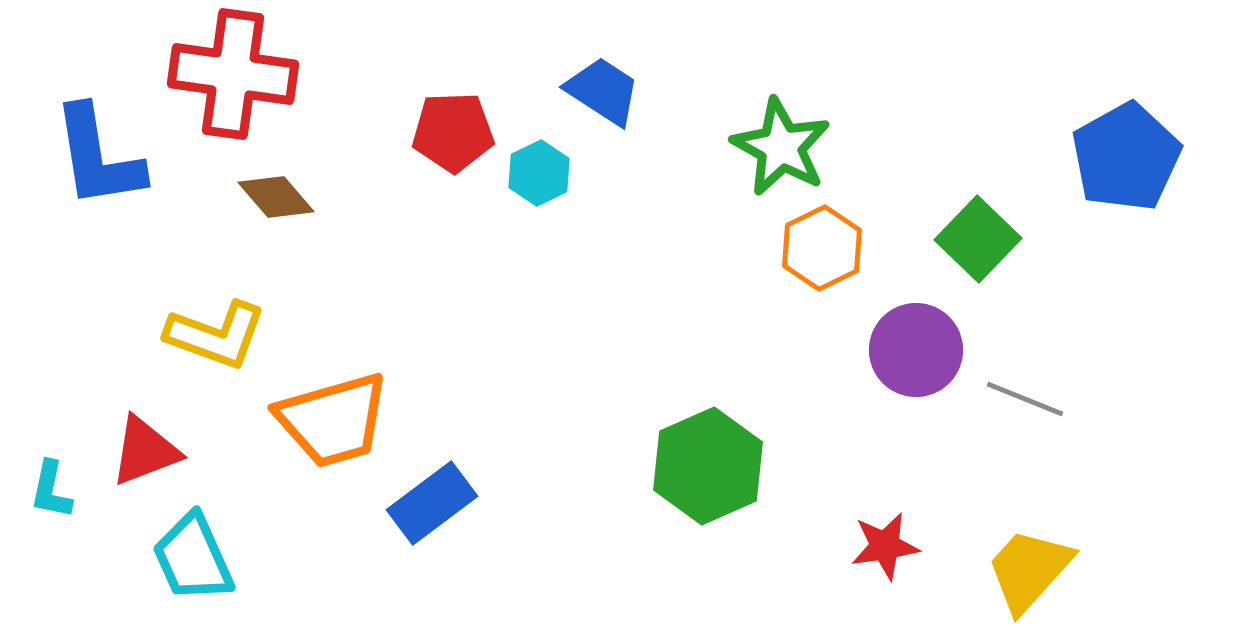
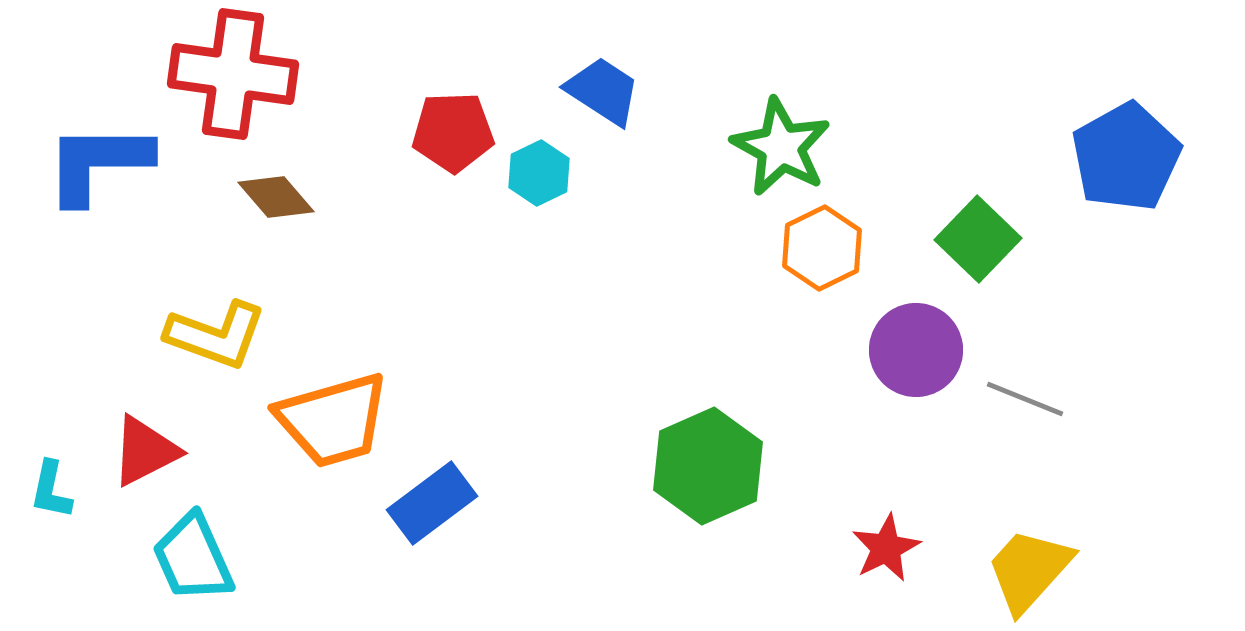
blue L-shape: moved 6 px down; rotated 99 degrees clockwise
red triangle: rotated 6 degrees counterclockwise
red star: moved 1 px right, 2 px down; rotated 18 degrees counterclockwise
